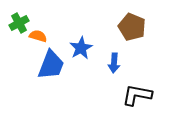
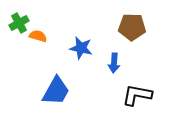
brown pentagon: rotated 20 degrees counterclockwise
blue star: rotated 30 degrees counterclockwise
blue trapezoid: moved 5 px right, 26 px down; rotated 8 degrees clockwise
